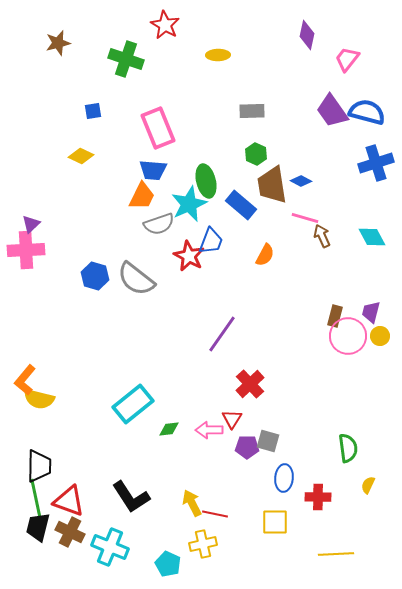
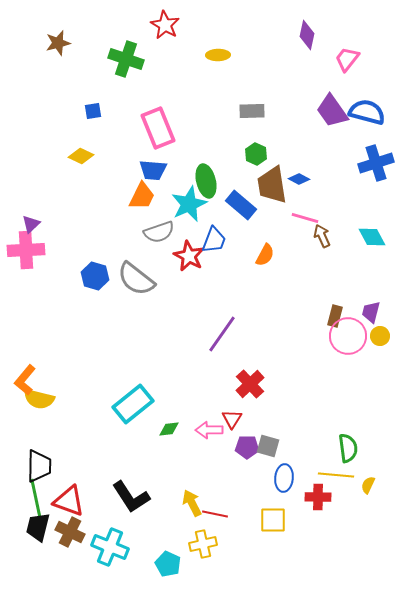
blue diamond at (301, 181): moved 2 px left, 2 px up
gray semicircle at (159, 224): moved 8 px down
blue trapezoid at (211, 241): moved 3 px right, 1 px up
gray square at (268, 441): moved 5 px down
yellow square at (275, 522): moved 2 px left, 2 px up
yellow line at (336, 554): moved 79 px up; rotated 8 degrees clockwise
